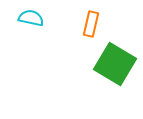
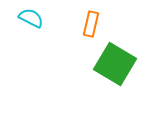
cyan semicircle: rotated 15 degrees clockwise
